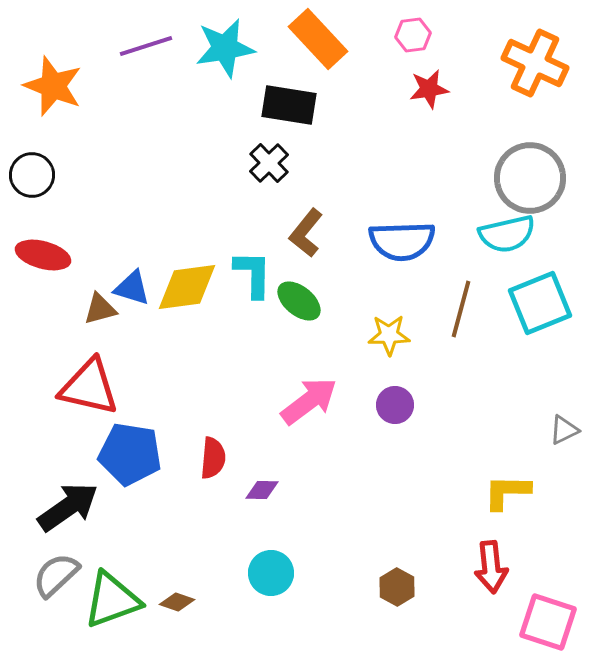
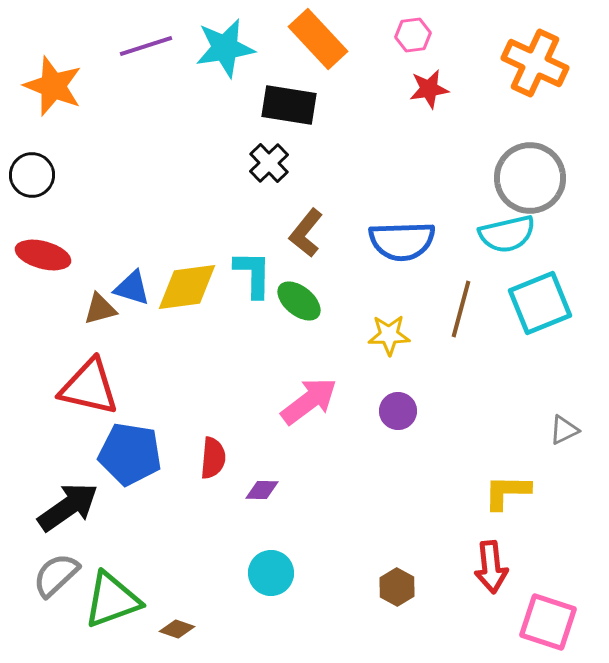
purple circle: moved 3 px right, 6 px down
brown diamond: moved 27 px down
